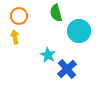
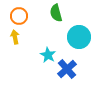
cyan circle: moved 6 px down
